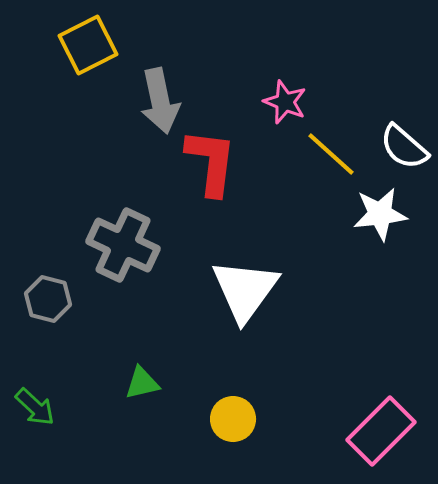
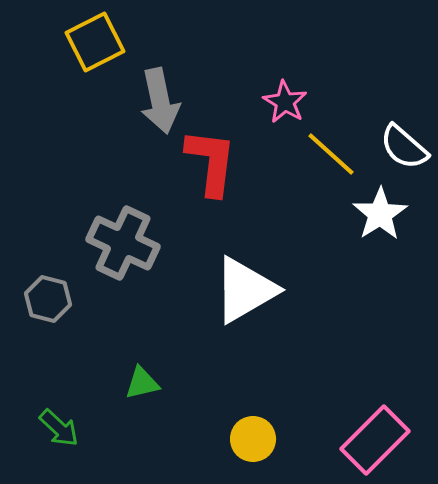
yellow square: moved 7 px right, 3 px up
pink star: rotated 9 degrees clockwise
white star: rotated 26 degrees counterclockwise
gray cross: moved 2 px up
white triangle: rotated 24 degrees clockwise
green arrow: moved 24 px right, 21 px down
yellow circle: moved 20 px right, 20 px down
pink rectangle: moved 6 px left, 9 px down
